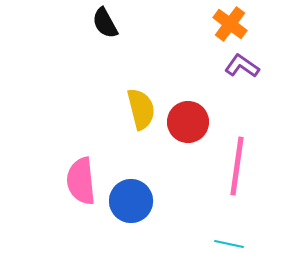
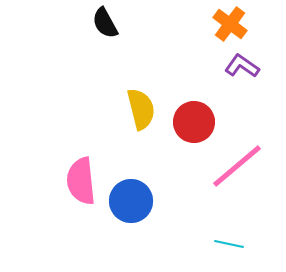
red circle: moved 6 px right
pink line: rotated 42 degrees clockwise
